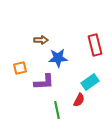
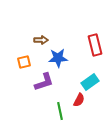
orange square: moved 4 px right, 6 px up
purple L-shape: rotated 15 degrees counterclockwise
green line: moved 3 px right, 1 px down
